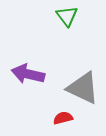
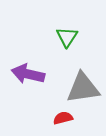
green triangle: moved 21 px down; rotated 10 degrees clockwise
gray triangle: rotated 33 degrees counterclockwise
